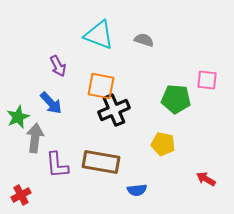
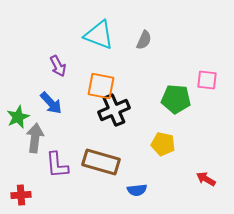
gray semicircle: rotated 96 degrees clockwise
brown rectangle: rotated 6 degrees clockwise
red cross: rotated 24 degrees clockwise
